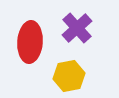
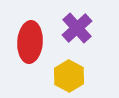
yellow hexagon: rotated 20 degrees counterclockwise
